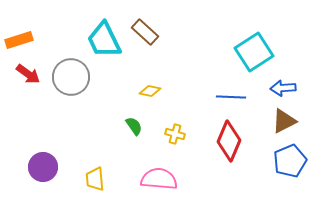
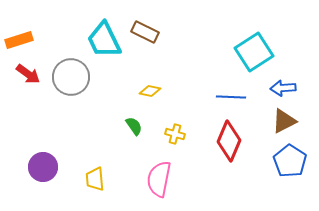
brown rectangle: rotated 16 degrees counterclockwise
blue pentagon: rotated 16 degrees counterclockwise
pink semicircle: rotated 84 degrees counterclockwise
